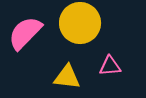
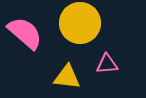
pink semicircle: rotated 87 degrees clockwise
pink triangle: moved 3 px left, 2 px up
